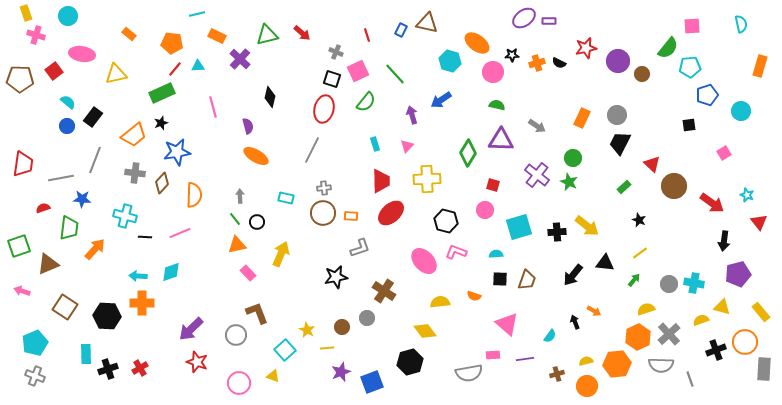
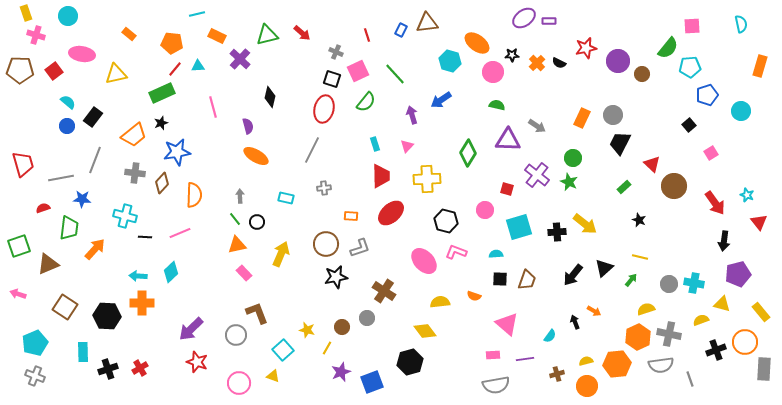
brown triangle at (427, 23): rotated 20 degrees counterclockwise
orange cross at (537, 63): rotated 28 degrees counterclockwise
brown pentagon at (20, 79): moved 9 px up
gray circle at (617, 115): moved 4 px left
black square at (689, 125): rotated 32 degrees counterclockwise
purple triangle at (501, 140): moved 7 px right
pink square at (724, 153): moved 13 px left
red trapezoid at (23, 164): rotated 24 degrees counterclockwise
red trapezoid at (381, 181): moved 5 px up
red square at (493, 185): moved 14 px right, 4 px down
red arrow at (712, 203): moved 3 px right; rotated 20 degrees clockwise
brown circle at (323, 213): moved 3 px right, 31 px down
yellow arrow at (587, 226): moved 2 px left, 2 px up
yellow line at (640, 253): moved 4 px down; rotated 49 degrees clockwise
black triangle at (605, 263): moved 1 px left, 5 px down; rotated 48 degrees counterclockwise
cyan diamond at (171, 272): rotated 25 degrees counterclockwise
pink rectangle at (248, 273): moved 4 px left
green arrow at (634, 280): moved 3 px left
pink arrow at (22, 291): moved 4 px left, 3 px down
yellow triangle at (722, 307): moved 3 px up
yellow star at (307, 330): rotated 14 degrees counterclockwise
gray cross at (669, 334): rotated 35 degrees counterclockwise
yellow line at (327, 348): rotated 56 degrees counterclockwise
cyan square at (285, 350): moved 2 px left
cyan rectangle at (86, 354): moved 3 px left, 2 px up
gray semicircle at (661, 365): rotated 10 degrees counterclockwise
gray semicircle at (469, 373): moved 27 px right, 12 px down
